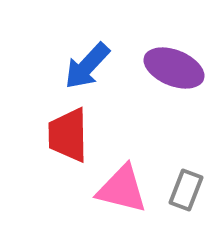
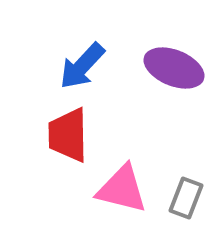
blue arrow: moved 5 px left
gray rectangle: moved 8 px down
